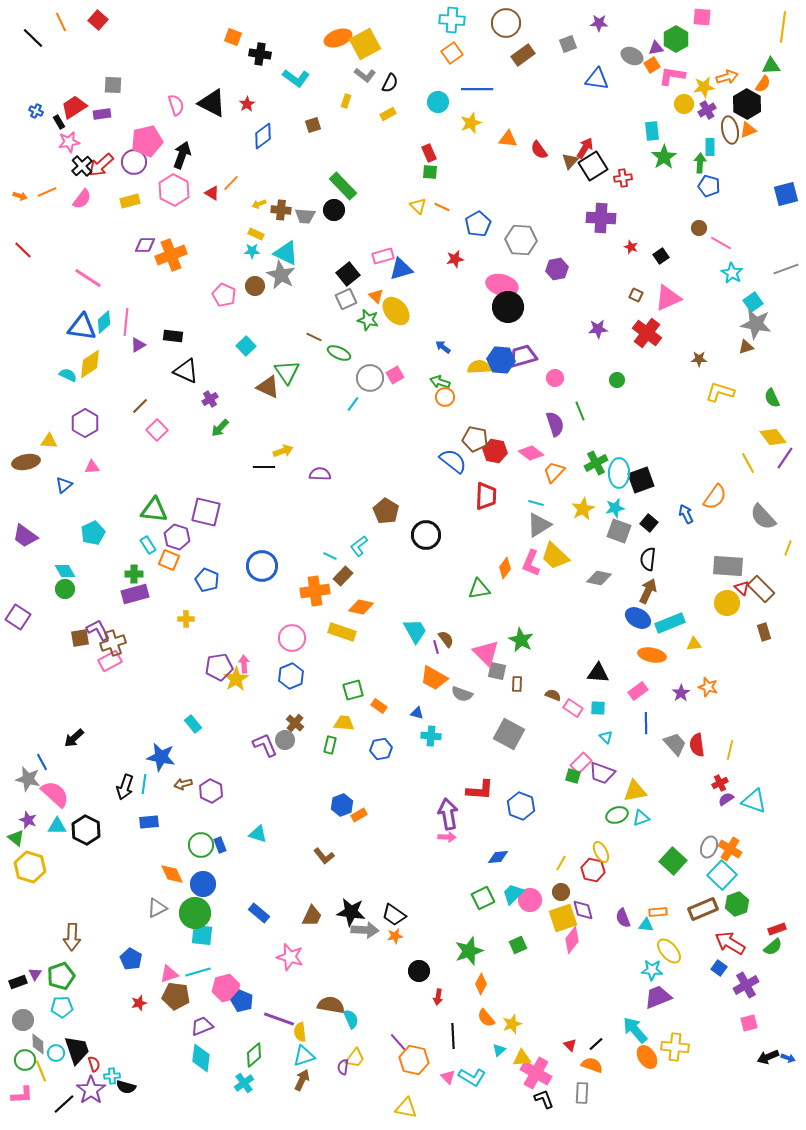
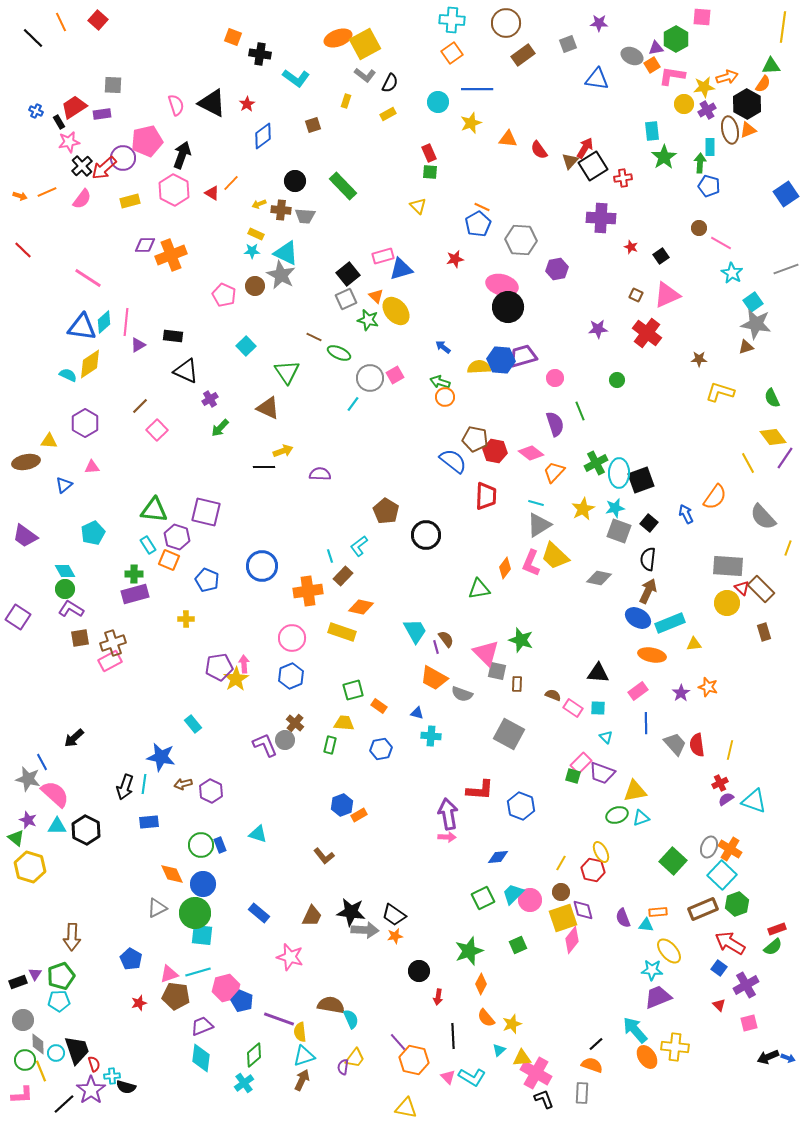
purple circle at (134, 162): moved 11 px left, 4 px up
red arrow at (101, 165): moved 3 px right, 3 px down
blue square at (786, 194): rotated 20 degrees counterclockwise
orange line at (442, 207): moved 40 px right
black circle at (334, 210): moved 39 px left, 29 px up
pink triangle at (668, 298): moved 1 px left, 3 px up
brown triangle at (268, 387): moved 21 px down
cyan line at (330, 556): rotated 48 degrees clockwise
orange cross at (315, 591): moved 7 px left
purple L-shape at (98, 630): moved 27 px left, 21 px up; rotated 30 degrees counterclockwise
green star at (521, 640): rotated 10 degrees counterclockwise
cyan pentagon at (62, 1007): moved 3 px left, 6 px up
red triangle at (570, 1045): moved 149 px right, 40 px up
